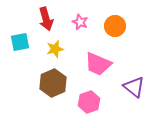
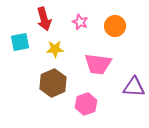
red arrow: moved 2 px left
yellow star: rotated 12 degrees clockwise
pink trapezoid: rotated 16 degrees counterclockwise
purple triangle: rotated 35 degrees counterclockwise
pink hexagon: moved 3 px left, 2 px down
